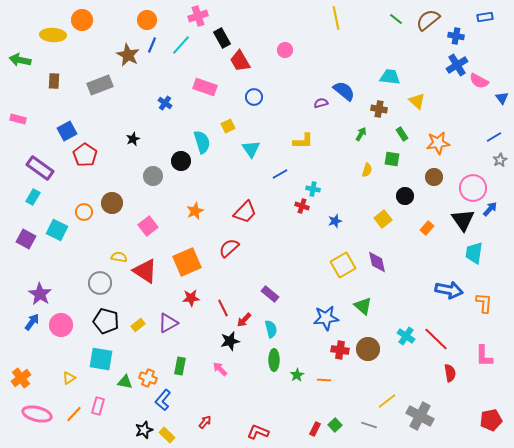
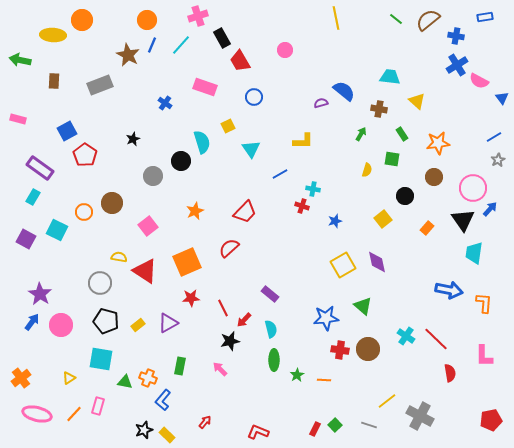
gray star at (500, 160): moved 2 px left
